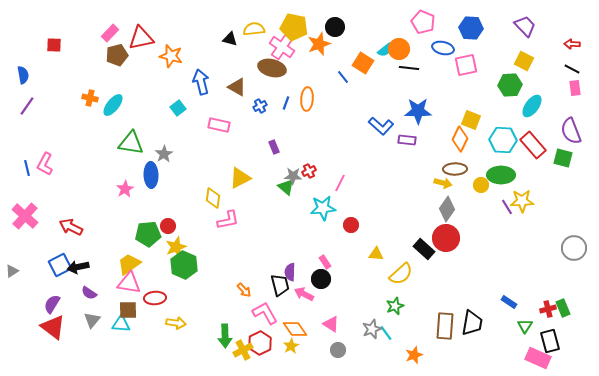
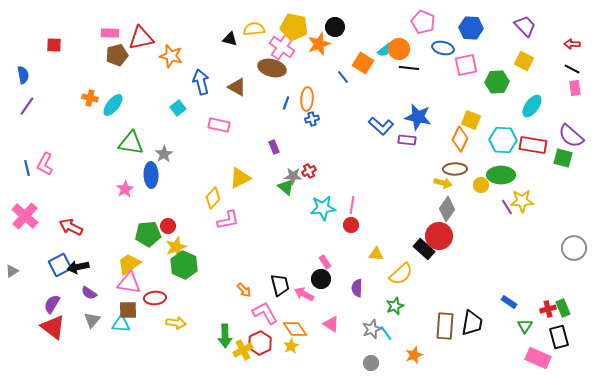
pink rectangle at (110, 33): rotated 48 degrees clockwise
green hexagon at (510, 85): moved 13 px left, 3 px up
blue cross at (260, 106): moved 52 px right, 13 px down; rotated 16 degrees clockwise
blue star at (418, 111): moved 6 px down; rotated 12 degrees clockwise
purple semicircle at (571, 131): moved 5 px down; rotated 28 degrees counterclockwise
red rectangle at (533, 145): rotated 40 degrees counterclockwise
pink line at (340, 183): moved 12 px right, 22 px down; rotated 18 degrees counterclockwise
yellow diamond at (213, 198): rotated 35 degrees clockwise
red circle at (446, 238): moved 7 px left, 2 px up
purple semicircle at (290, 272): moved 67 px right, 16 px down
black rectangle at (550, 341): moved 9 px right, 4 px up
gray circle at (338, 350): moved 33 px right, 13 px down
